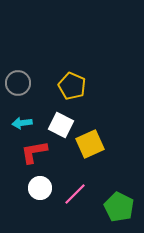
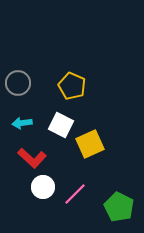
red L-shape: moved 2 px left, 6 px down; rotated 128 degrees counterclockwise
white circle: moved 3 px right, 1 px up
